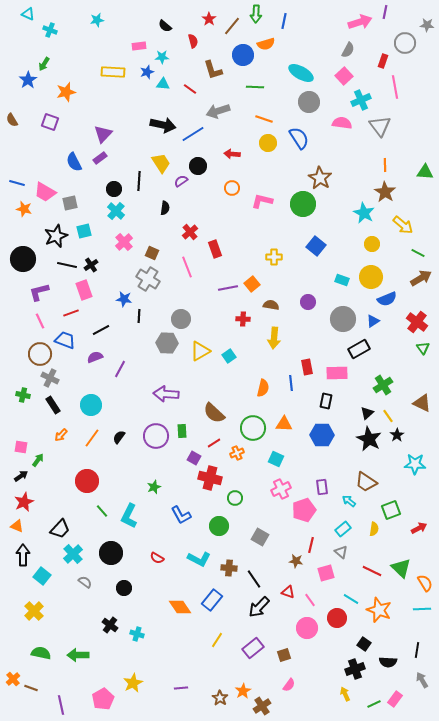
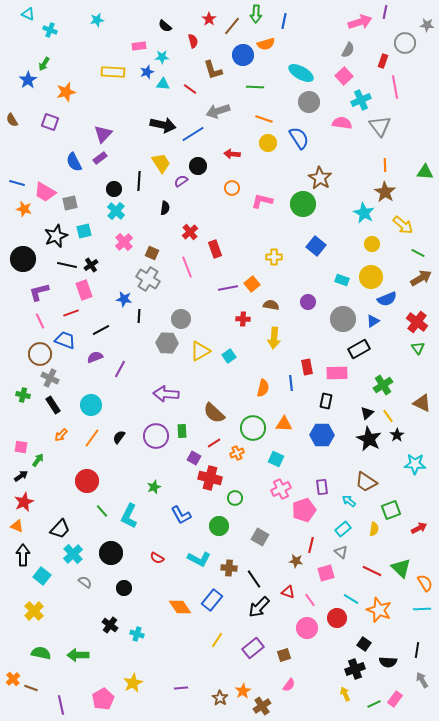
green triangle at (423, 348): moved 5 px left
